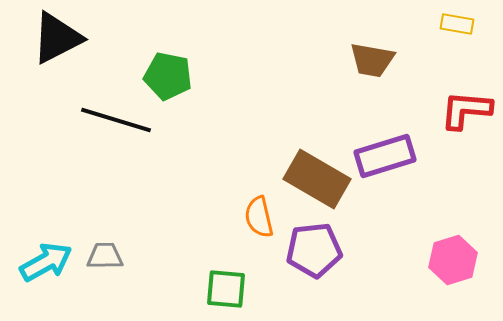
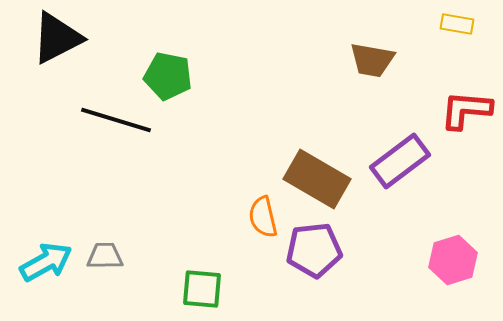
purple rectangle: moved 15 px right, 5 px down; rotated 20 degrees counterclockwise
orange semicircle: moved 4 px right
green square: moved 24 px left
